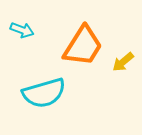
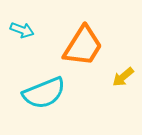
yellow arrow: moved 15 px down
cyan semicircle: rotated 6 degrees counterclockwise
